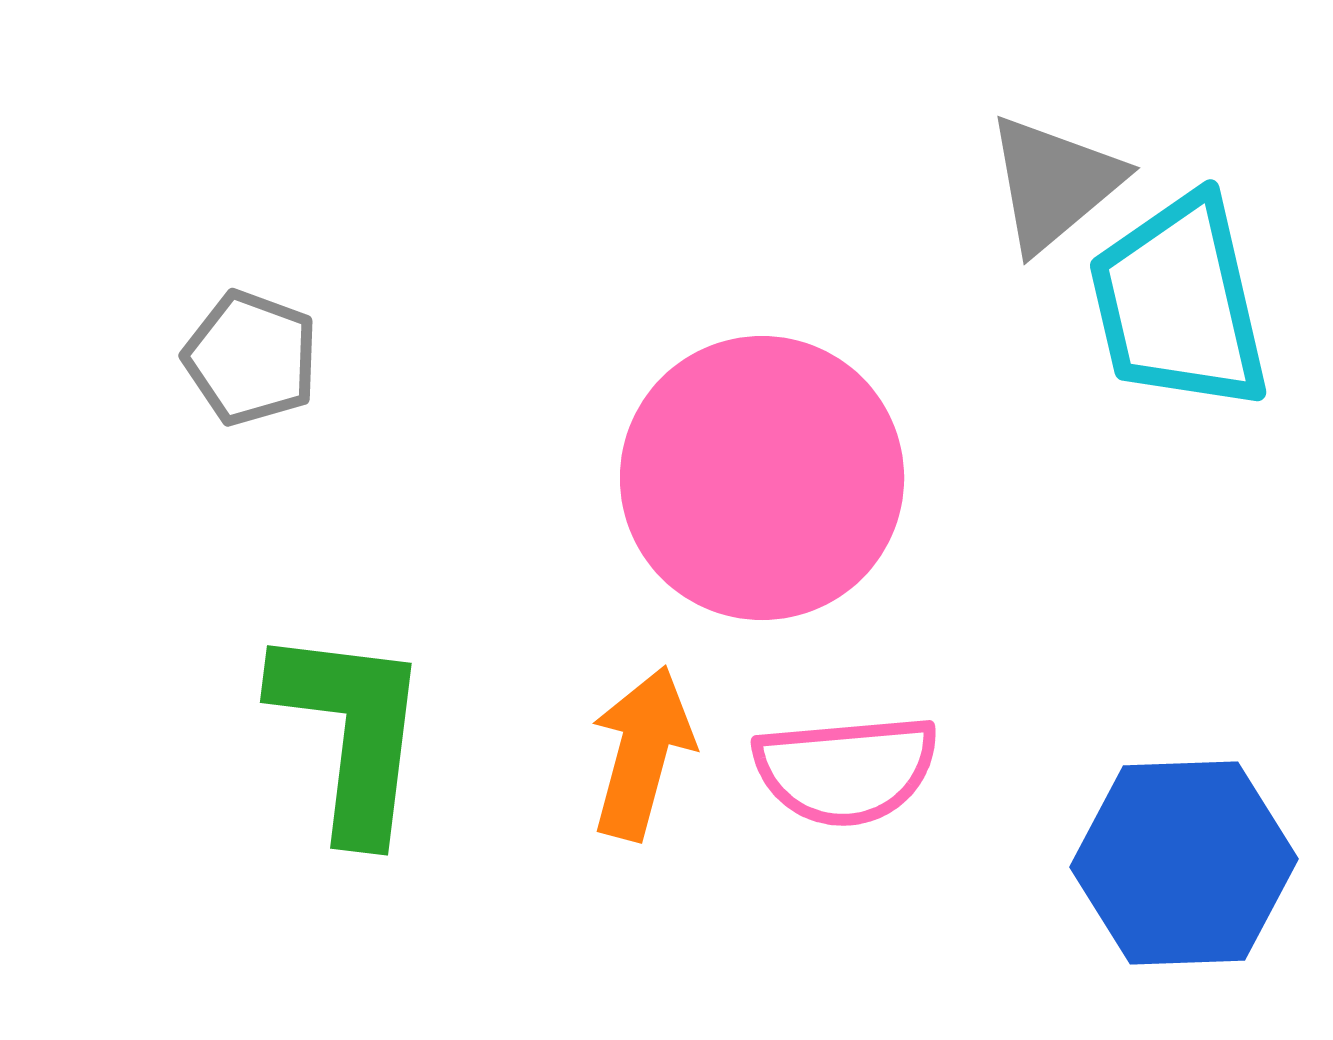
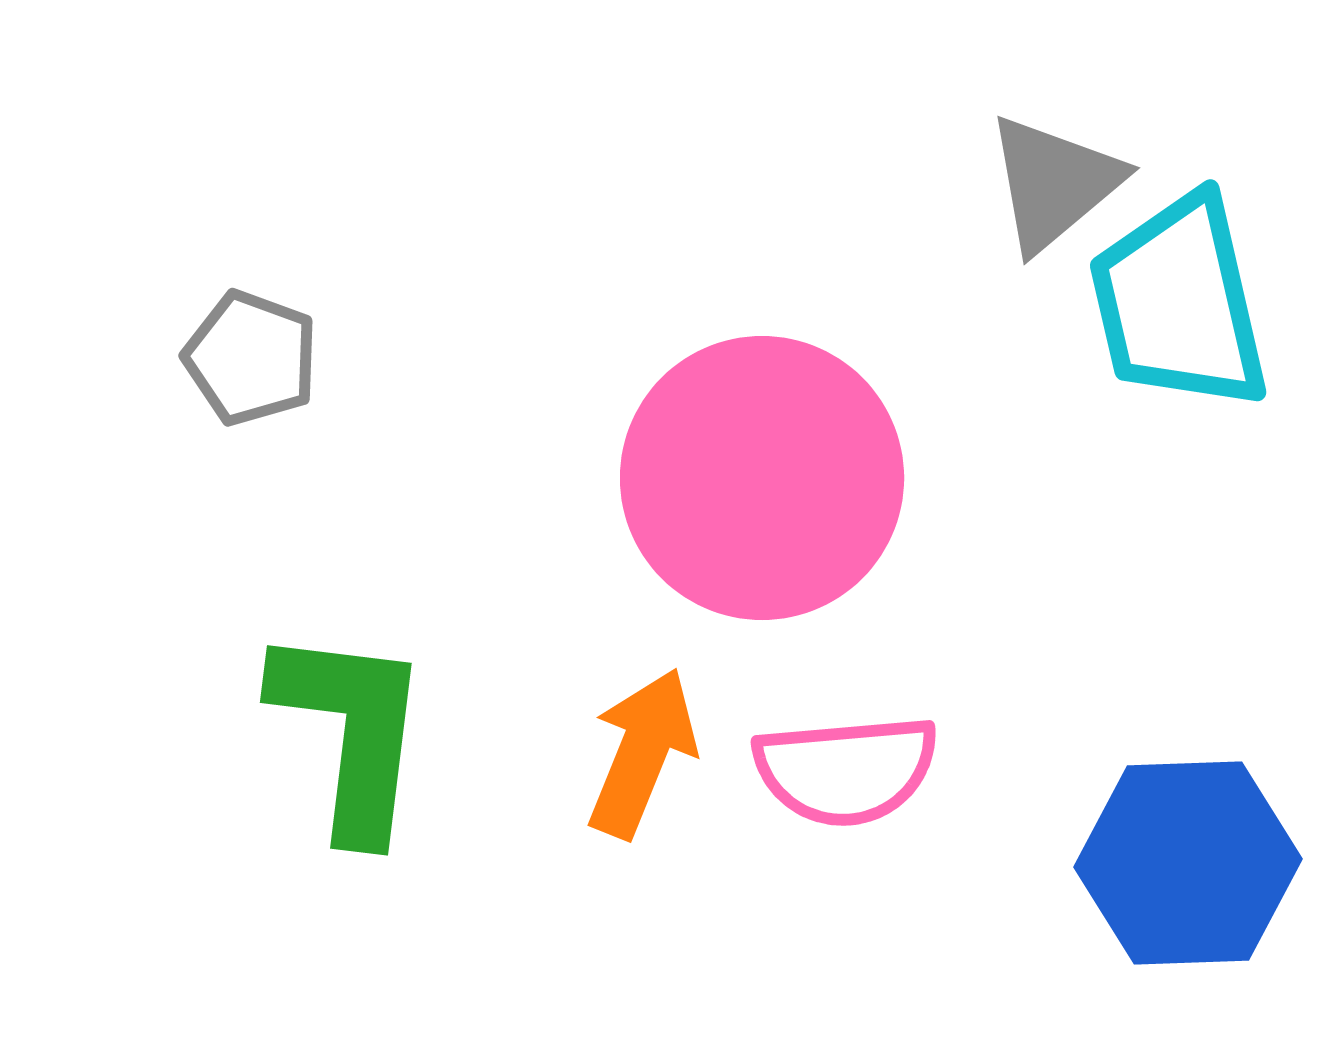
orange arrow: rotated 7 degrees clockwise
blue hexagon: moved 4 px right
